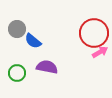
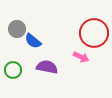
pink arrow: moved 19 px left, 5 px down; rotated 56 degrees clockwise
green circle: moved 4 px left, 3 px up
